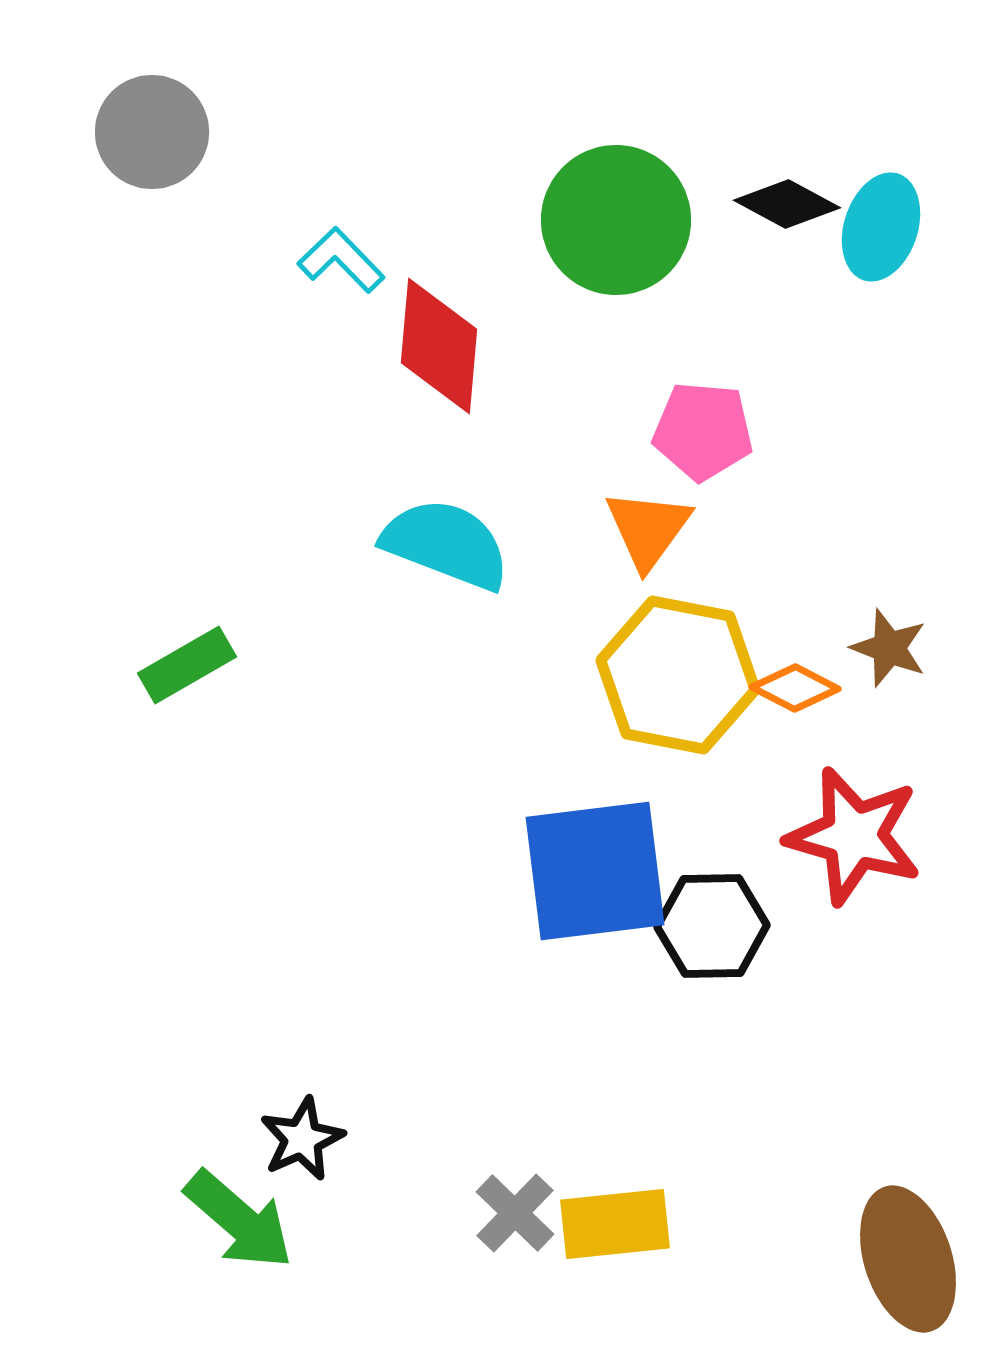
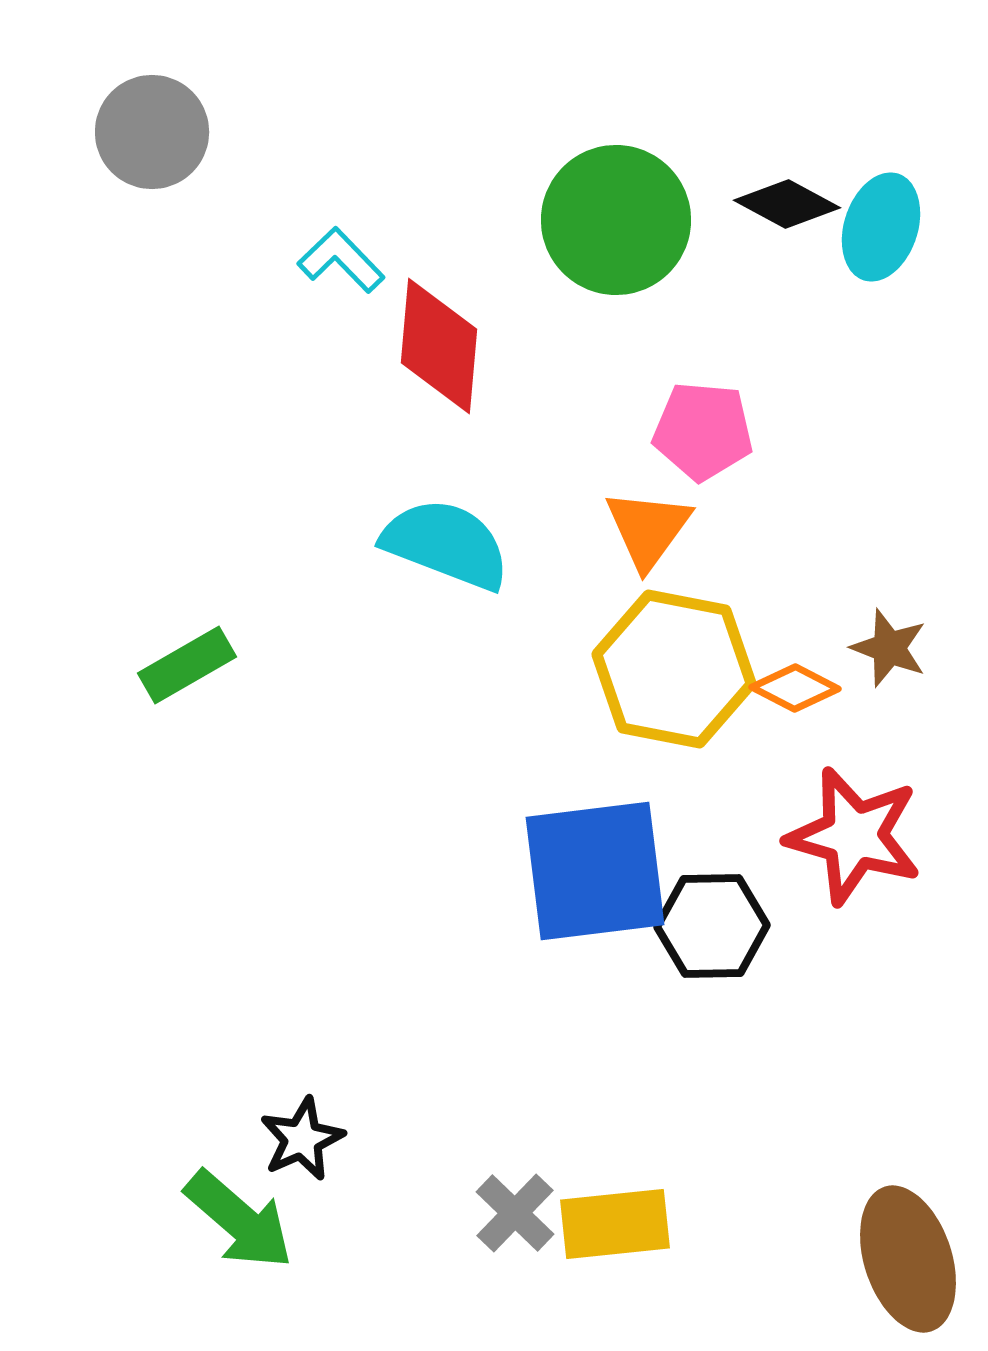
yellow hexagon: moved 4 px left, 6 px up
